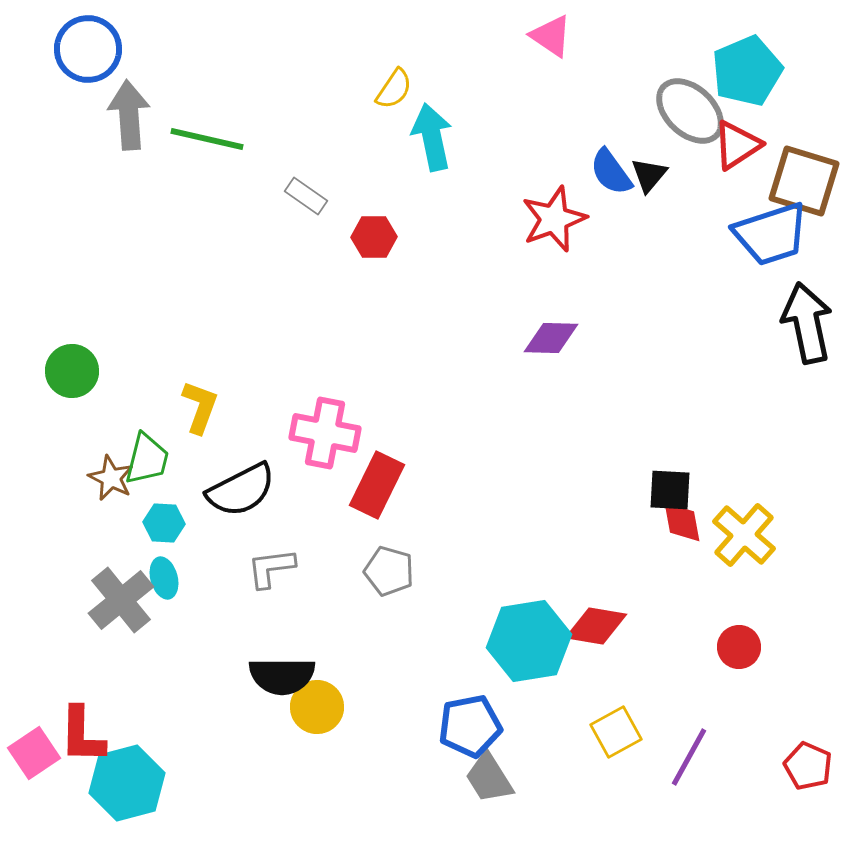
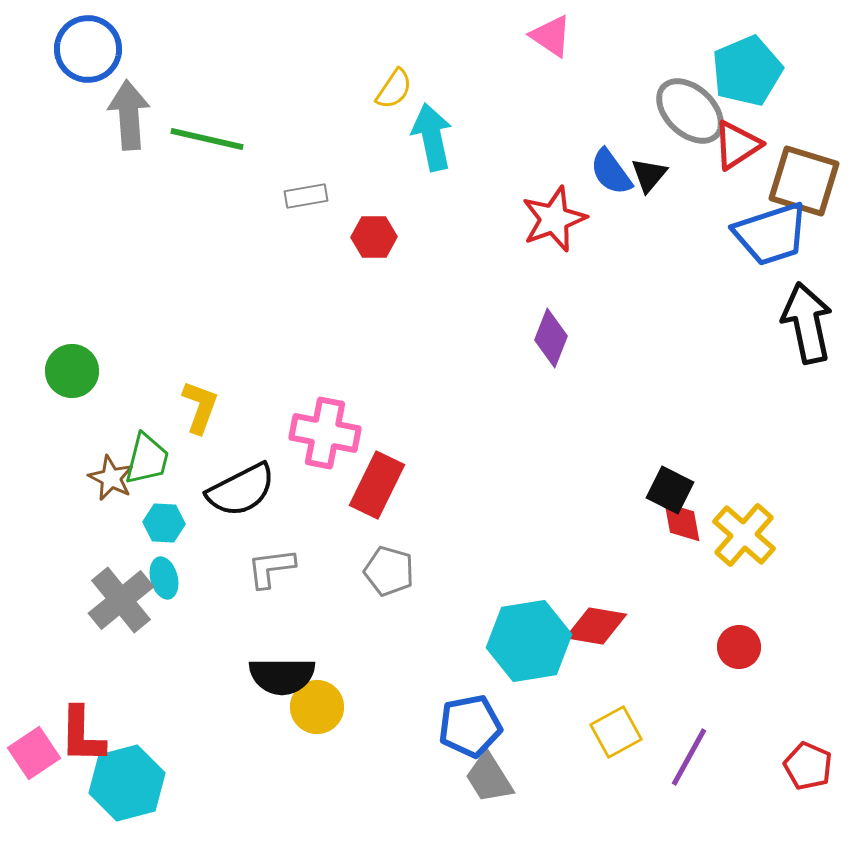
gray rectangle at (306, 196): rotated 45 degrees counterclockwise
purple diamond at (551, 338): rotated 70 degrees counterclockwise
black square at (670, 490): rotated 24 degrees clockwise
